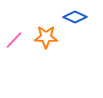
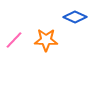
orange star: moved 3 px down
